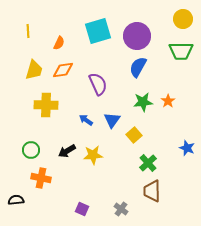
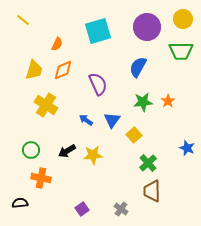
yellow line: moved 5 px left, 11 px up; rotated 48 degrees counterclockwise
purple circle: moved 10 px right, 9 px up
orange semicircle: moved 2 px left, 1 px down
orange diamond: rotated 15 degrees counterclockwise
yellow cross: rotated 30 degrees clockwise
black semicircle: moved 4 px right, 3 px down
purple square: rotated 32 degrees clockwise
